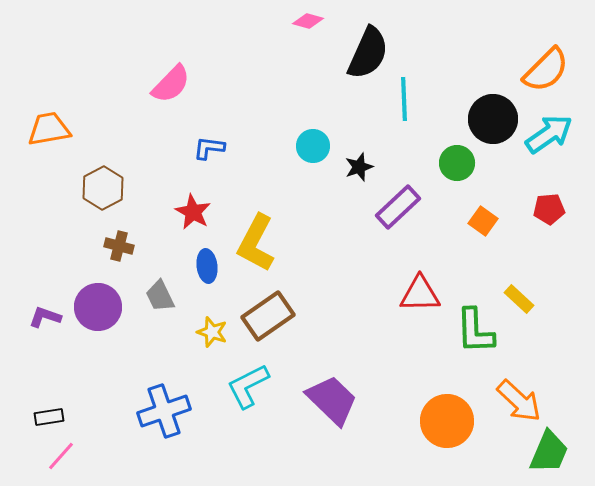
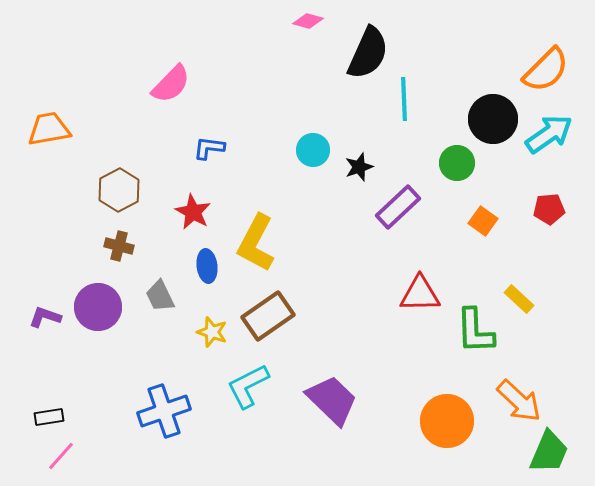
cyan circle: moved 4 px down
brown hexagon: moved 16 px right, 2 px down
